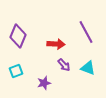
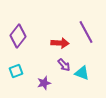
purple diamond: rotated 15 degrees clockwise
red arrow: moved 4 px right, 1 px up
cyan triangle: moved 6 px left, 5 px down
